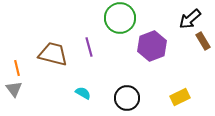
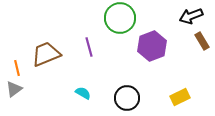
black arrow: moved 1 px right, 3 px up; rotated 20 degrees clockwise
brown rectangle: moved 1 px left
brown trapezoid: moved 7 px left; rotated 36 degrees counterclockwise
gray triangle: rotated 30 degrees clockwise
